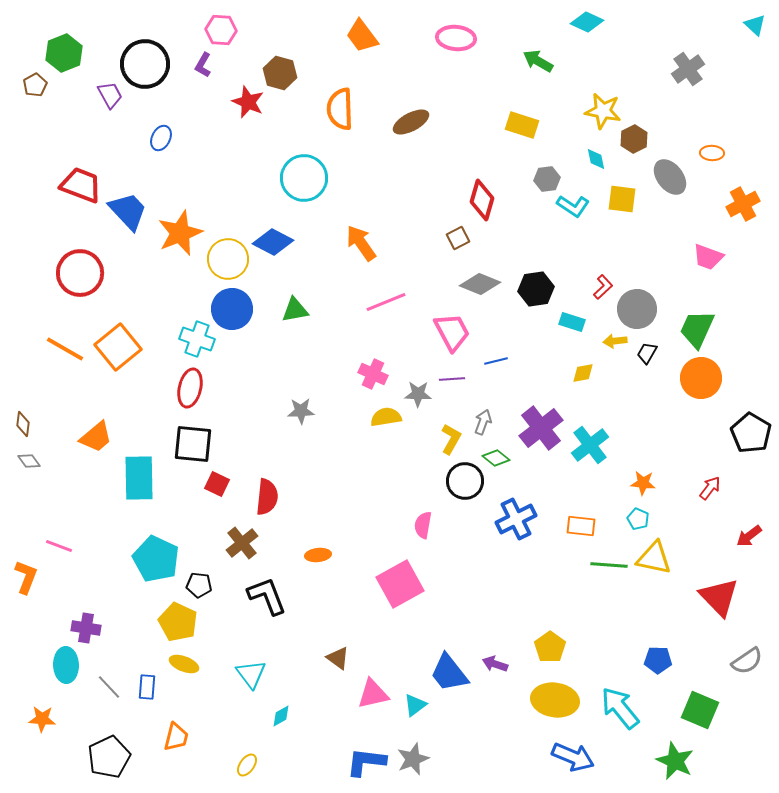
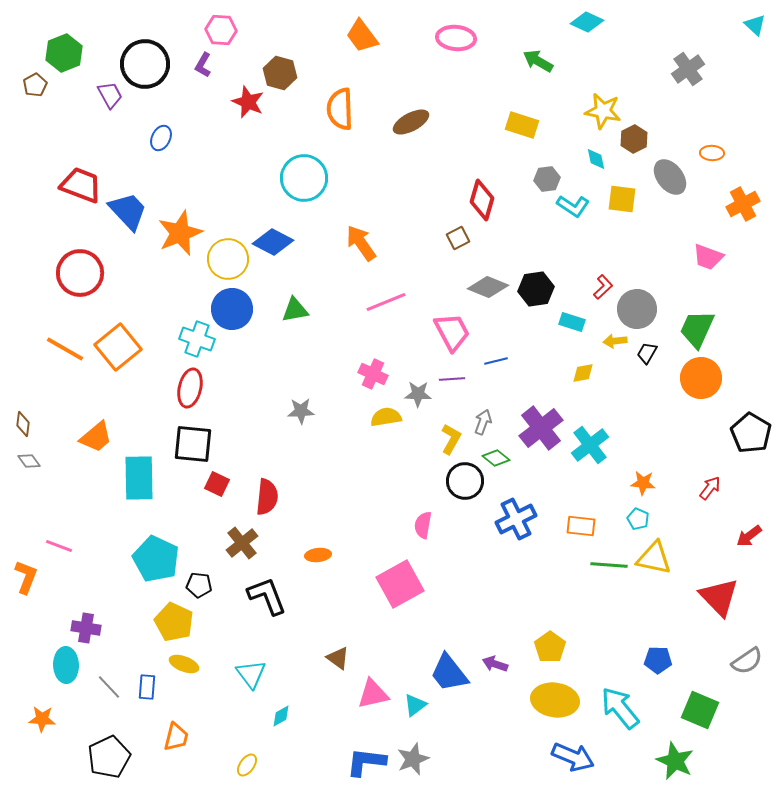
gray diamond at (480, 284): moved 8 px right, 3 px down
yellow pentagon at (178, 622): moved 4 px left
